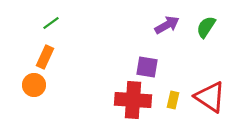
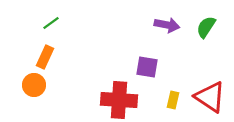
purple arrow: rotated 40 degrees clockwise
red cross: moved 14 px left
